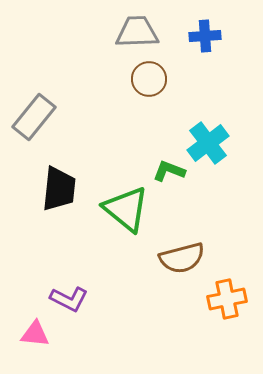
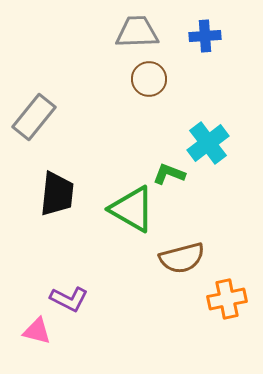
green L-shape: moved 3 px down
black trapezoid: moved 2 px left, 5 px down
green triangle: moved 6 px right; rotated 9 degrees counterclockwise
pink triangle: moved 2 px right, 3 px up; rotated 8 degrees clockwise
